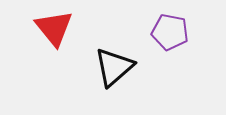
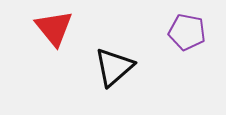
purple pentagon: moved 17 px right
